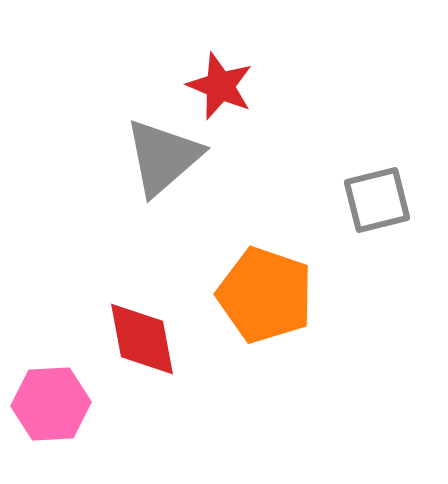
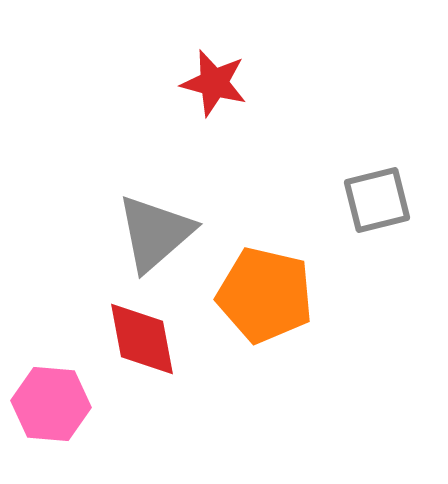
red star: moved 6 px left, 3 px up; rotated 8 degrees counterclockwise
gray triangle: moved 8 px left, 76 px down
orange pentagon: rotated 6 degrees counterclockwise
pink hexagon: rotated 8 degrees clockwise
